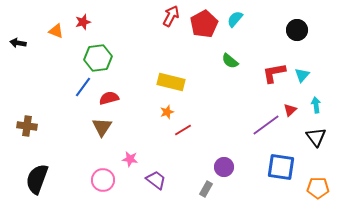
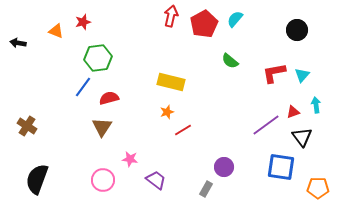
red arrow: rotated 15 degrees counterclockwise
red triangle: moved 3 px right, 2 px down; rotated 24 degrees clockwise
brown cross: rotated 24 degrees clockwise
black triangle: moved 14 px left
